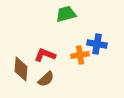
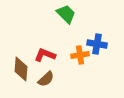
green trapezoid: rotated 60 degrees clockwise
